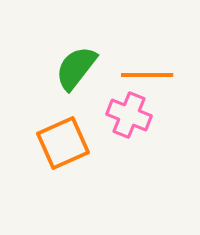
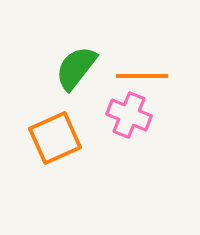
orange line: moved 5 px left, 1 px down
orange square: moved 8 px left, 5 px up
